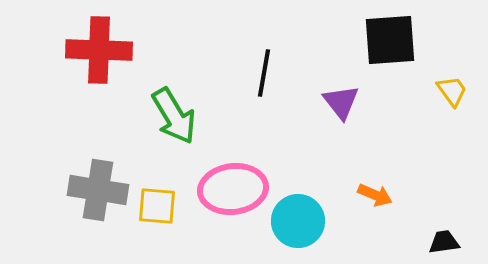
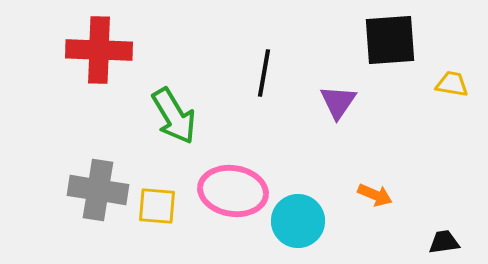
yellow trapezoid: moved 7 px up; rotated 44 degrees counterclockwise
purple triangle: moved 3 px left; rotated 12 degrees clockwise
pink ellipse: moved 2 px down; rotated 16 degrees clockwise
